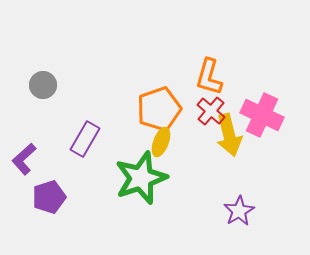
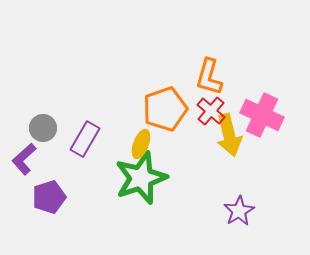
gray circle: moved 43 px down
orange pentagon: moved 6 px right
yellow ellipse: moved 20 px left, 2 px down
